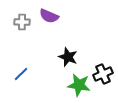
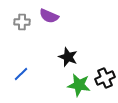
black cross: moved 2 px right, 4 px down
